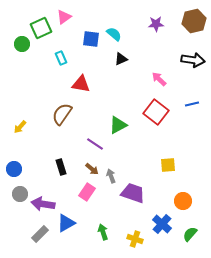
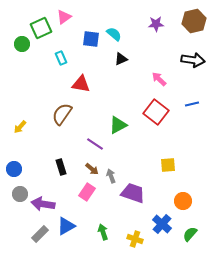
blue triangle: moved 3 px down
